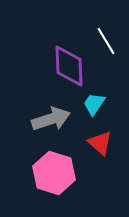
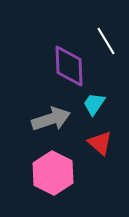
pink hexagon: moved 1 px left; rotated 9 degrees clockwise
